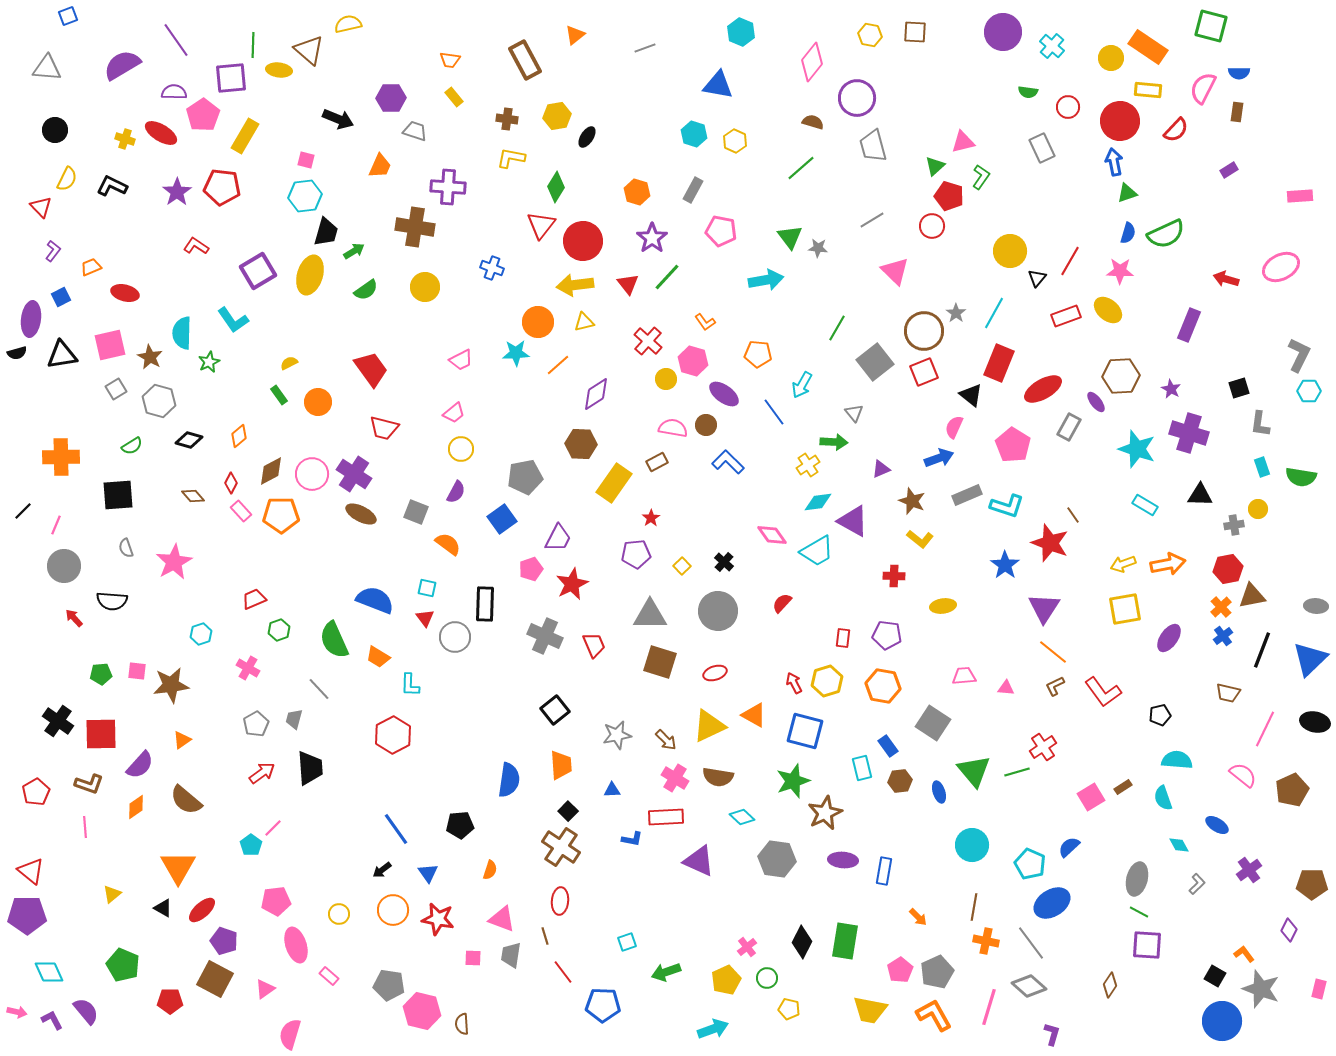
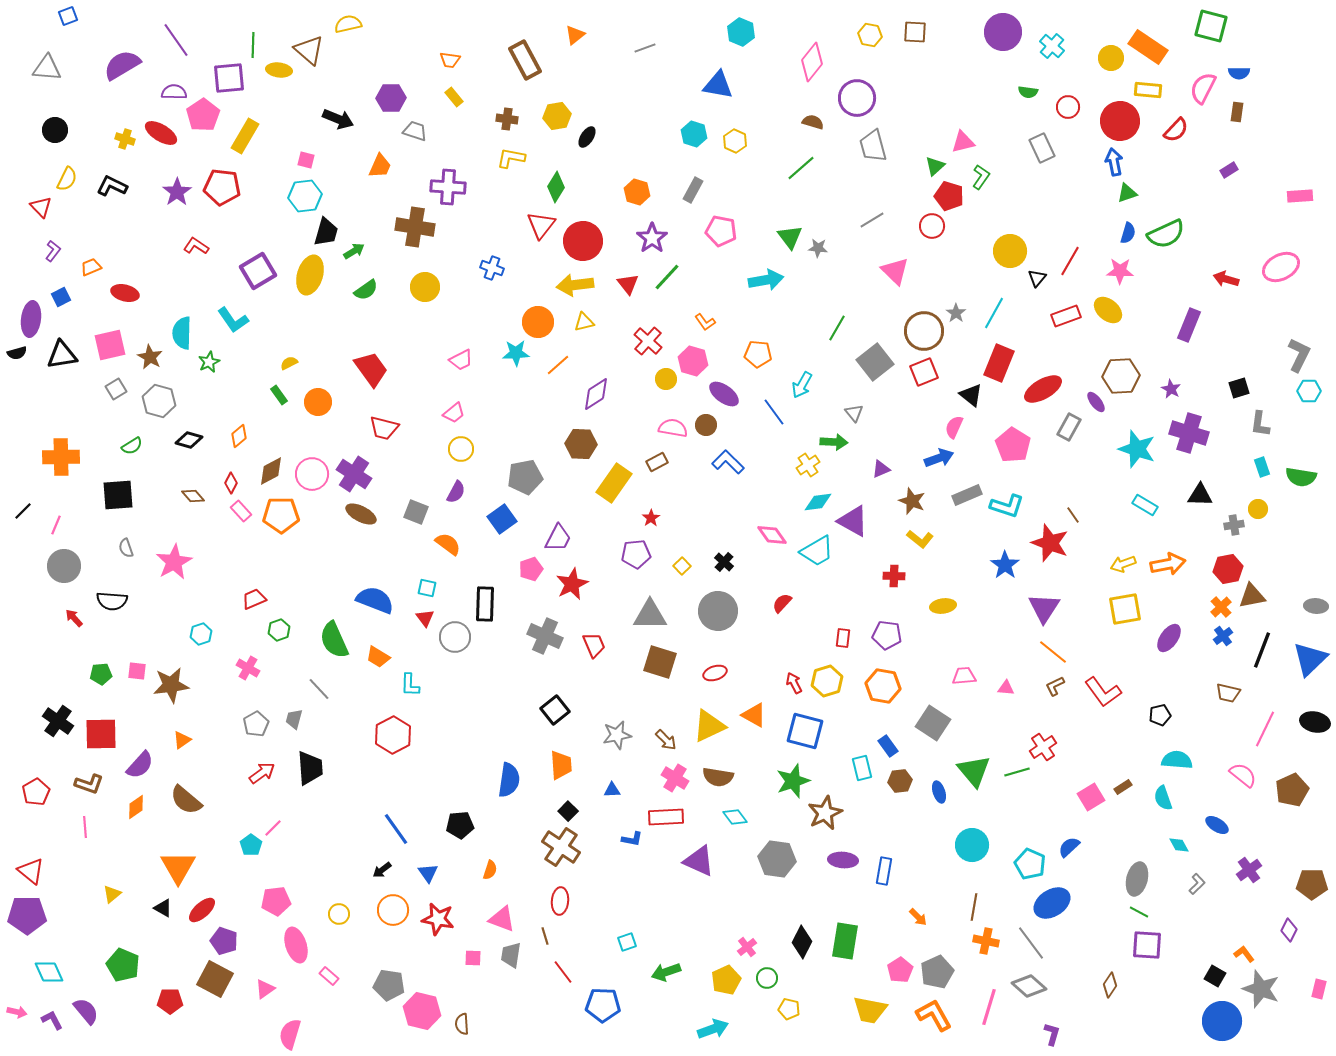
purple square at (231, 78): moved 2 px left
cyan diamond at (742, 817): moved 7 px left; rotated 10 degrees clockwise
